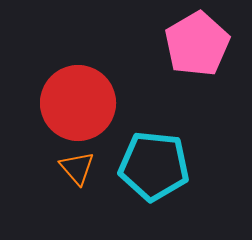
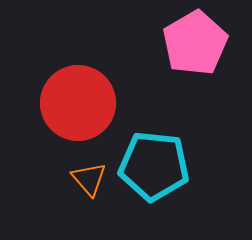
pink pentagon: moved 2 px left, 1 px up
orange triangle: moved 12 px right, 11 px down
